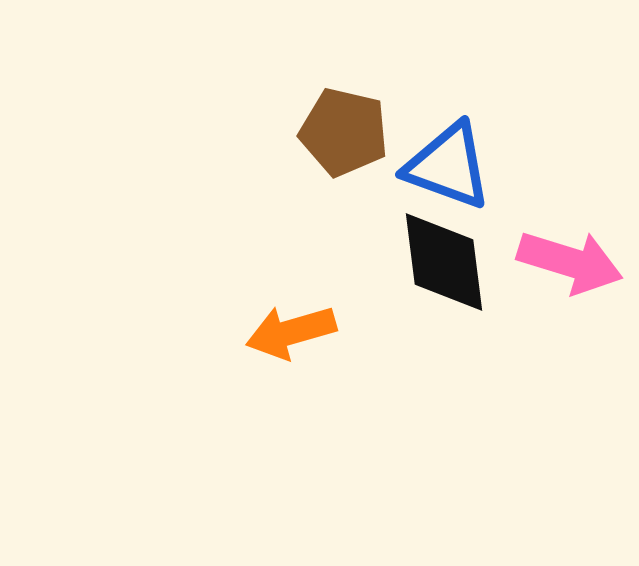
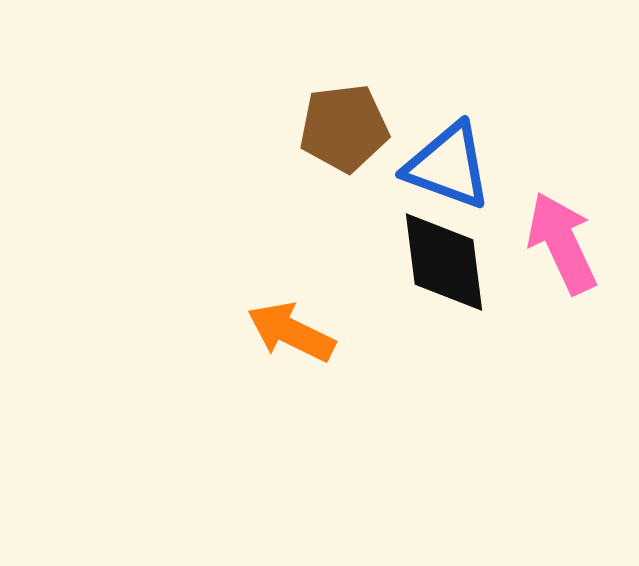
brown pentagon: moved 4 px up; rotated 20 degrees counterclockwise
pink arrow: moved 8 px left, 19 px up; rotated 132 degrees counterclockwise
orange arrow: rotated 42 degrees clockwise
